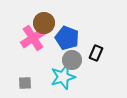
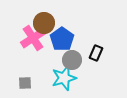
blue pentagon: moved 5 px left, 1 px down; rotated 15 degrees clockwise
cyan star: moved 1 px right, 1 px down
